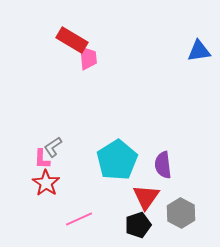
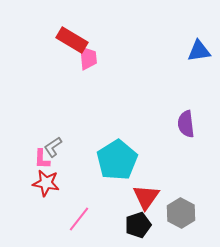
purple semicircle: moved 23 px right, 41 px up
red star: rotated 24 degrees counterclockwise
pink line: rotated 28 degrees counterclockwise
